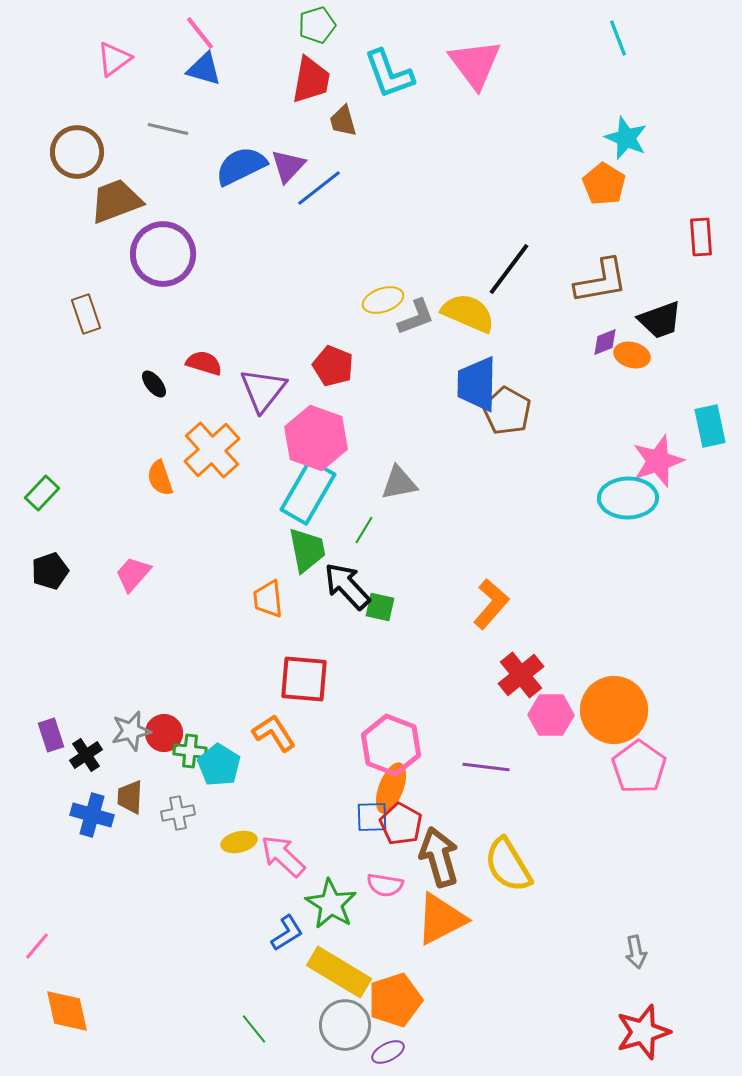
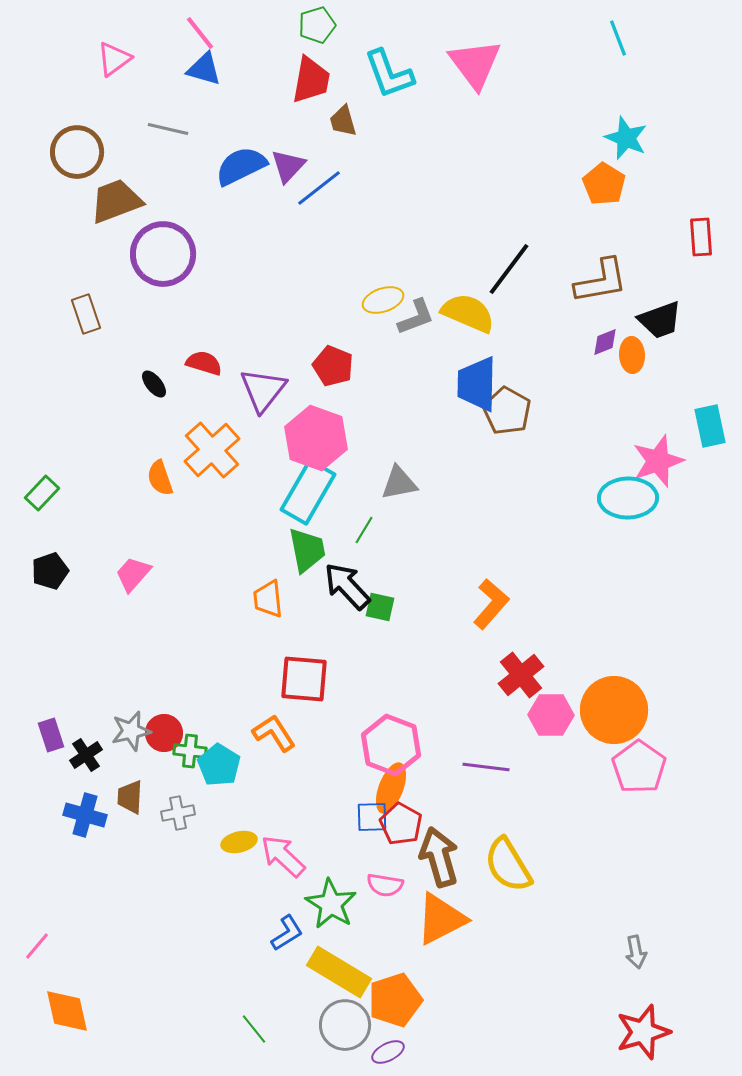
orange ellipse at (632, 355): rotated 72 degrees clockwise
blue cross at (92, 815): moved 7 px left
